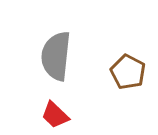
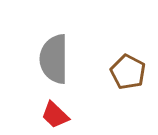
gray semicircle: moved 2 px left, 3 px down; rotated 6 degrees counterclockwise
